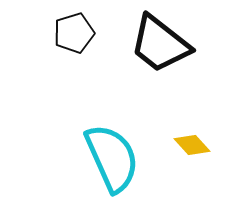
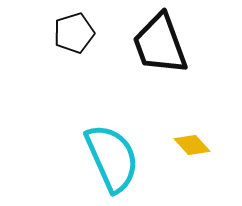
black trapezoid: rotated 32 degrees clockwise
